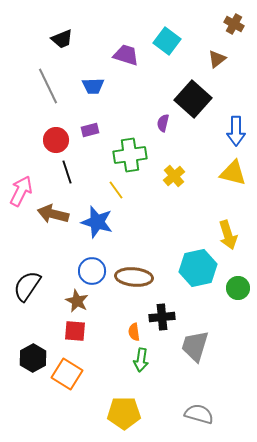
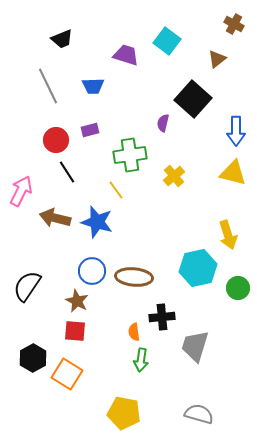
black line: rotated 15 degrees counterclockwise
brown arrow: moved 2 px right, 4 px down
yellow pentagon: rotated 12 degrees clockwise
